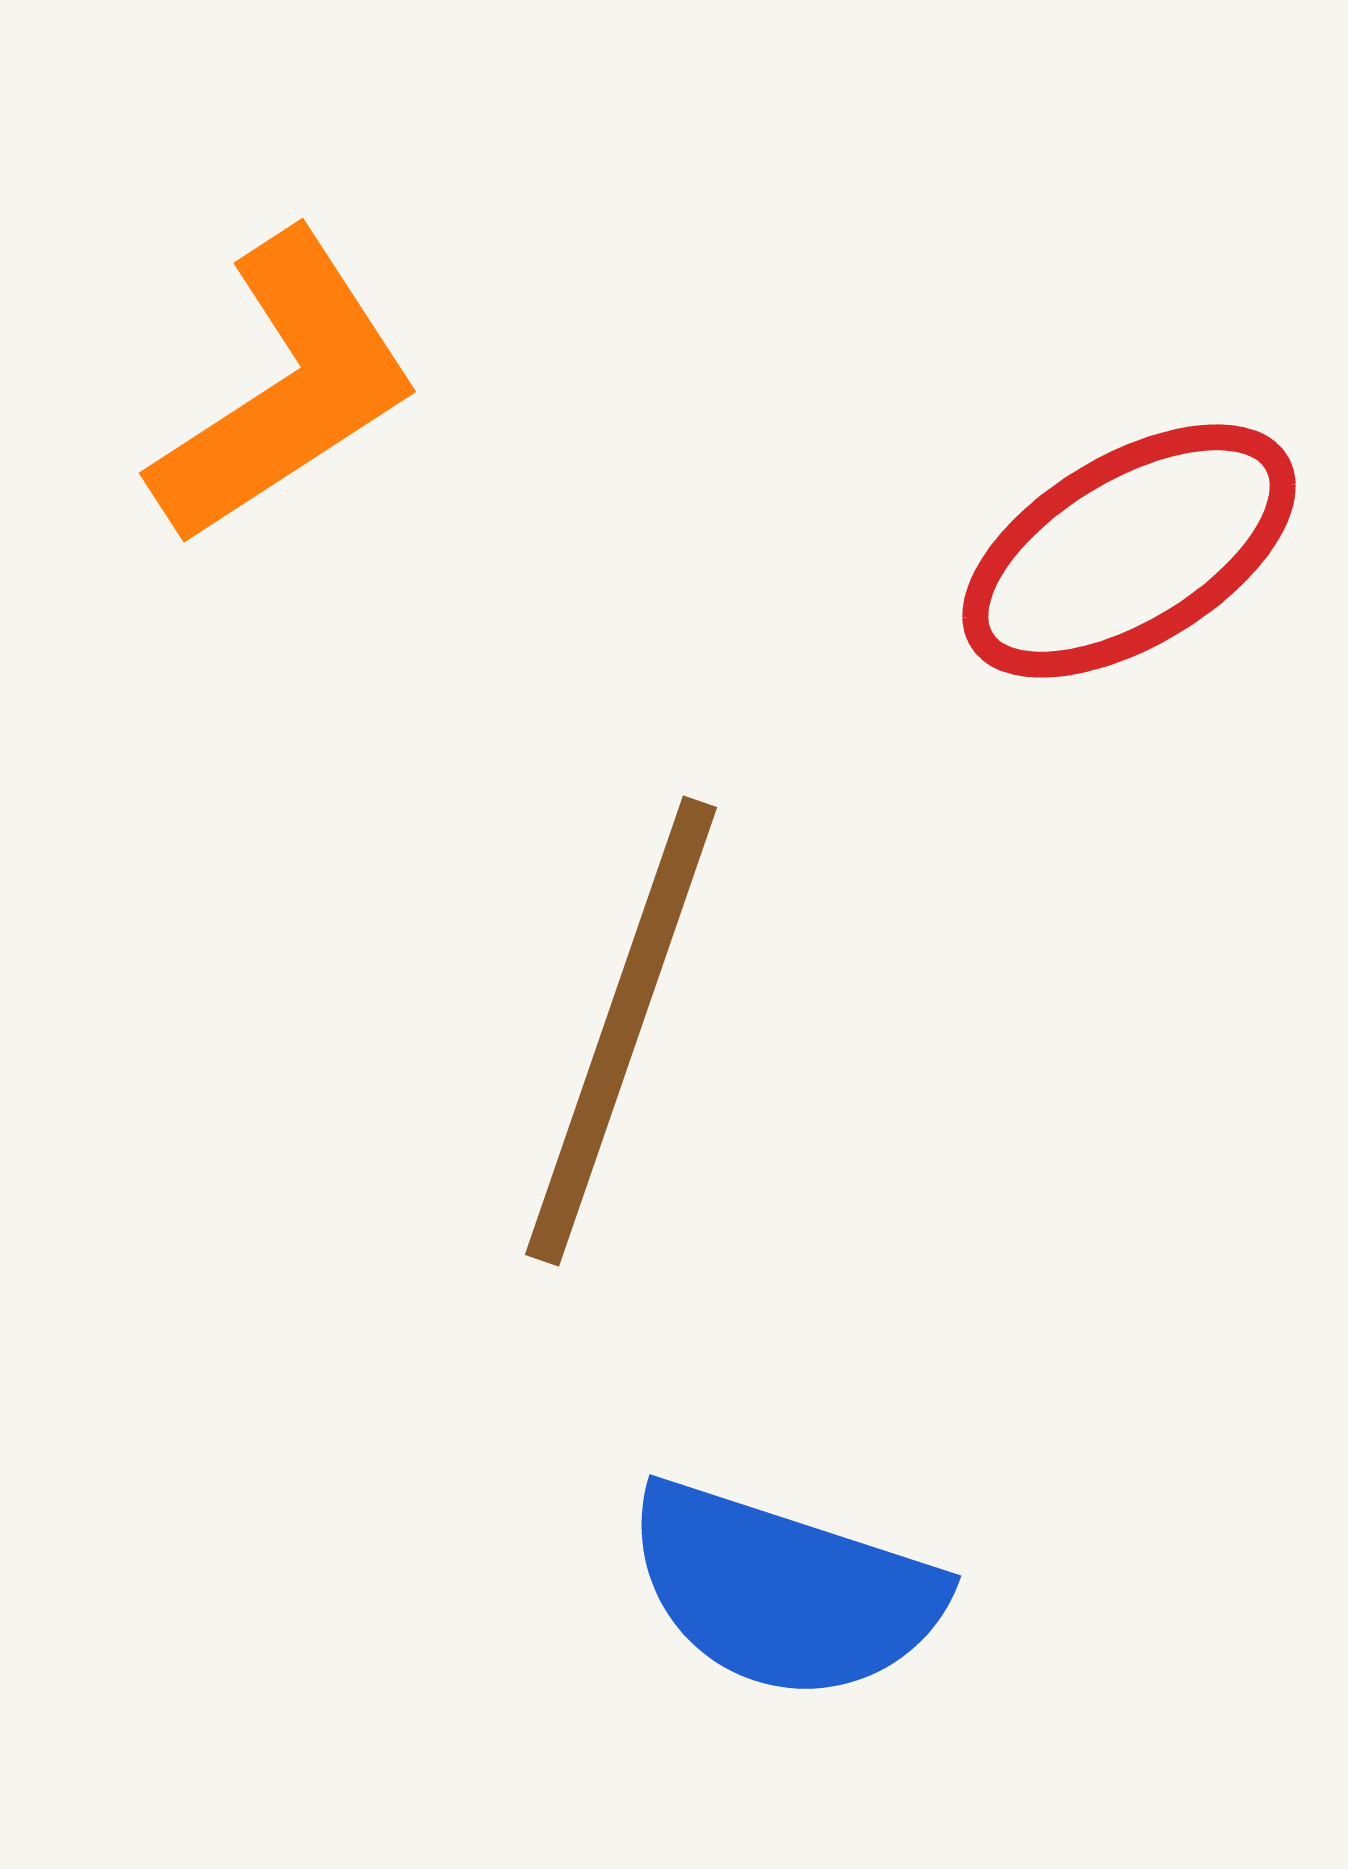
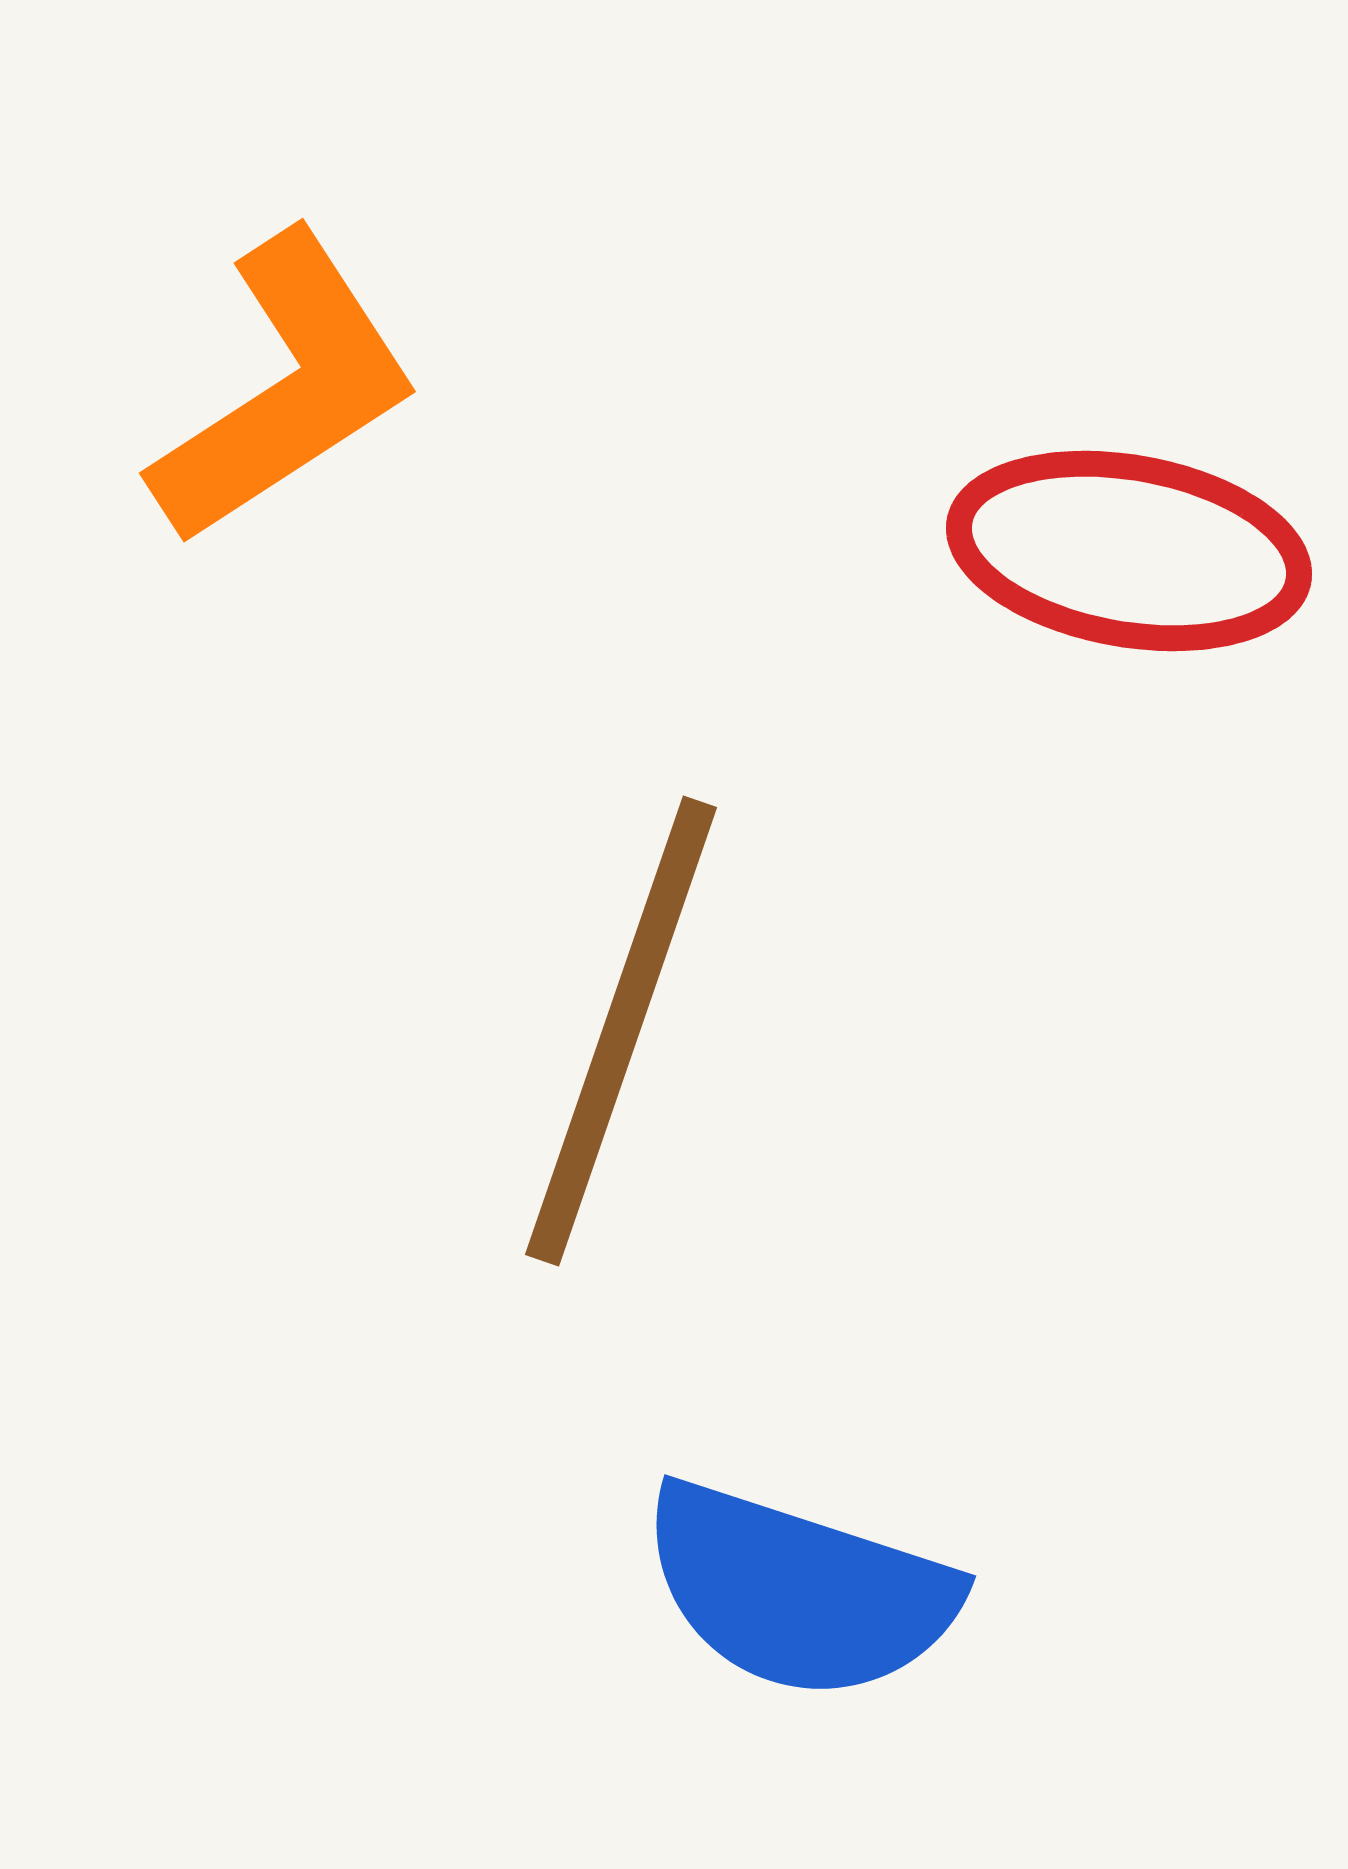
red ellipse: rotated 41 degrees clockwise
blue semicircle: moved 15 px right
